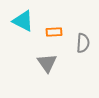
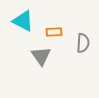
gray triangle: moved 6 px left, 7 px up
